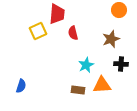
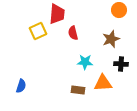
cyan star: moved 1 px left, 3 px up; rotated 28 degrees clockwise
orange triangle: moved 1 px right, 2 px up
